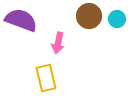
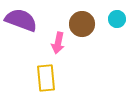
brown circle: moved 7 px left, 8 px down
yellow rectangle: rotated 8 degrees clockwise
